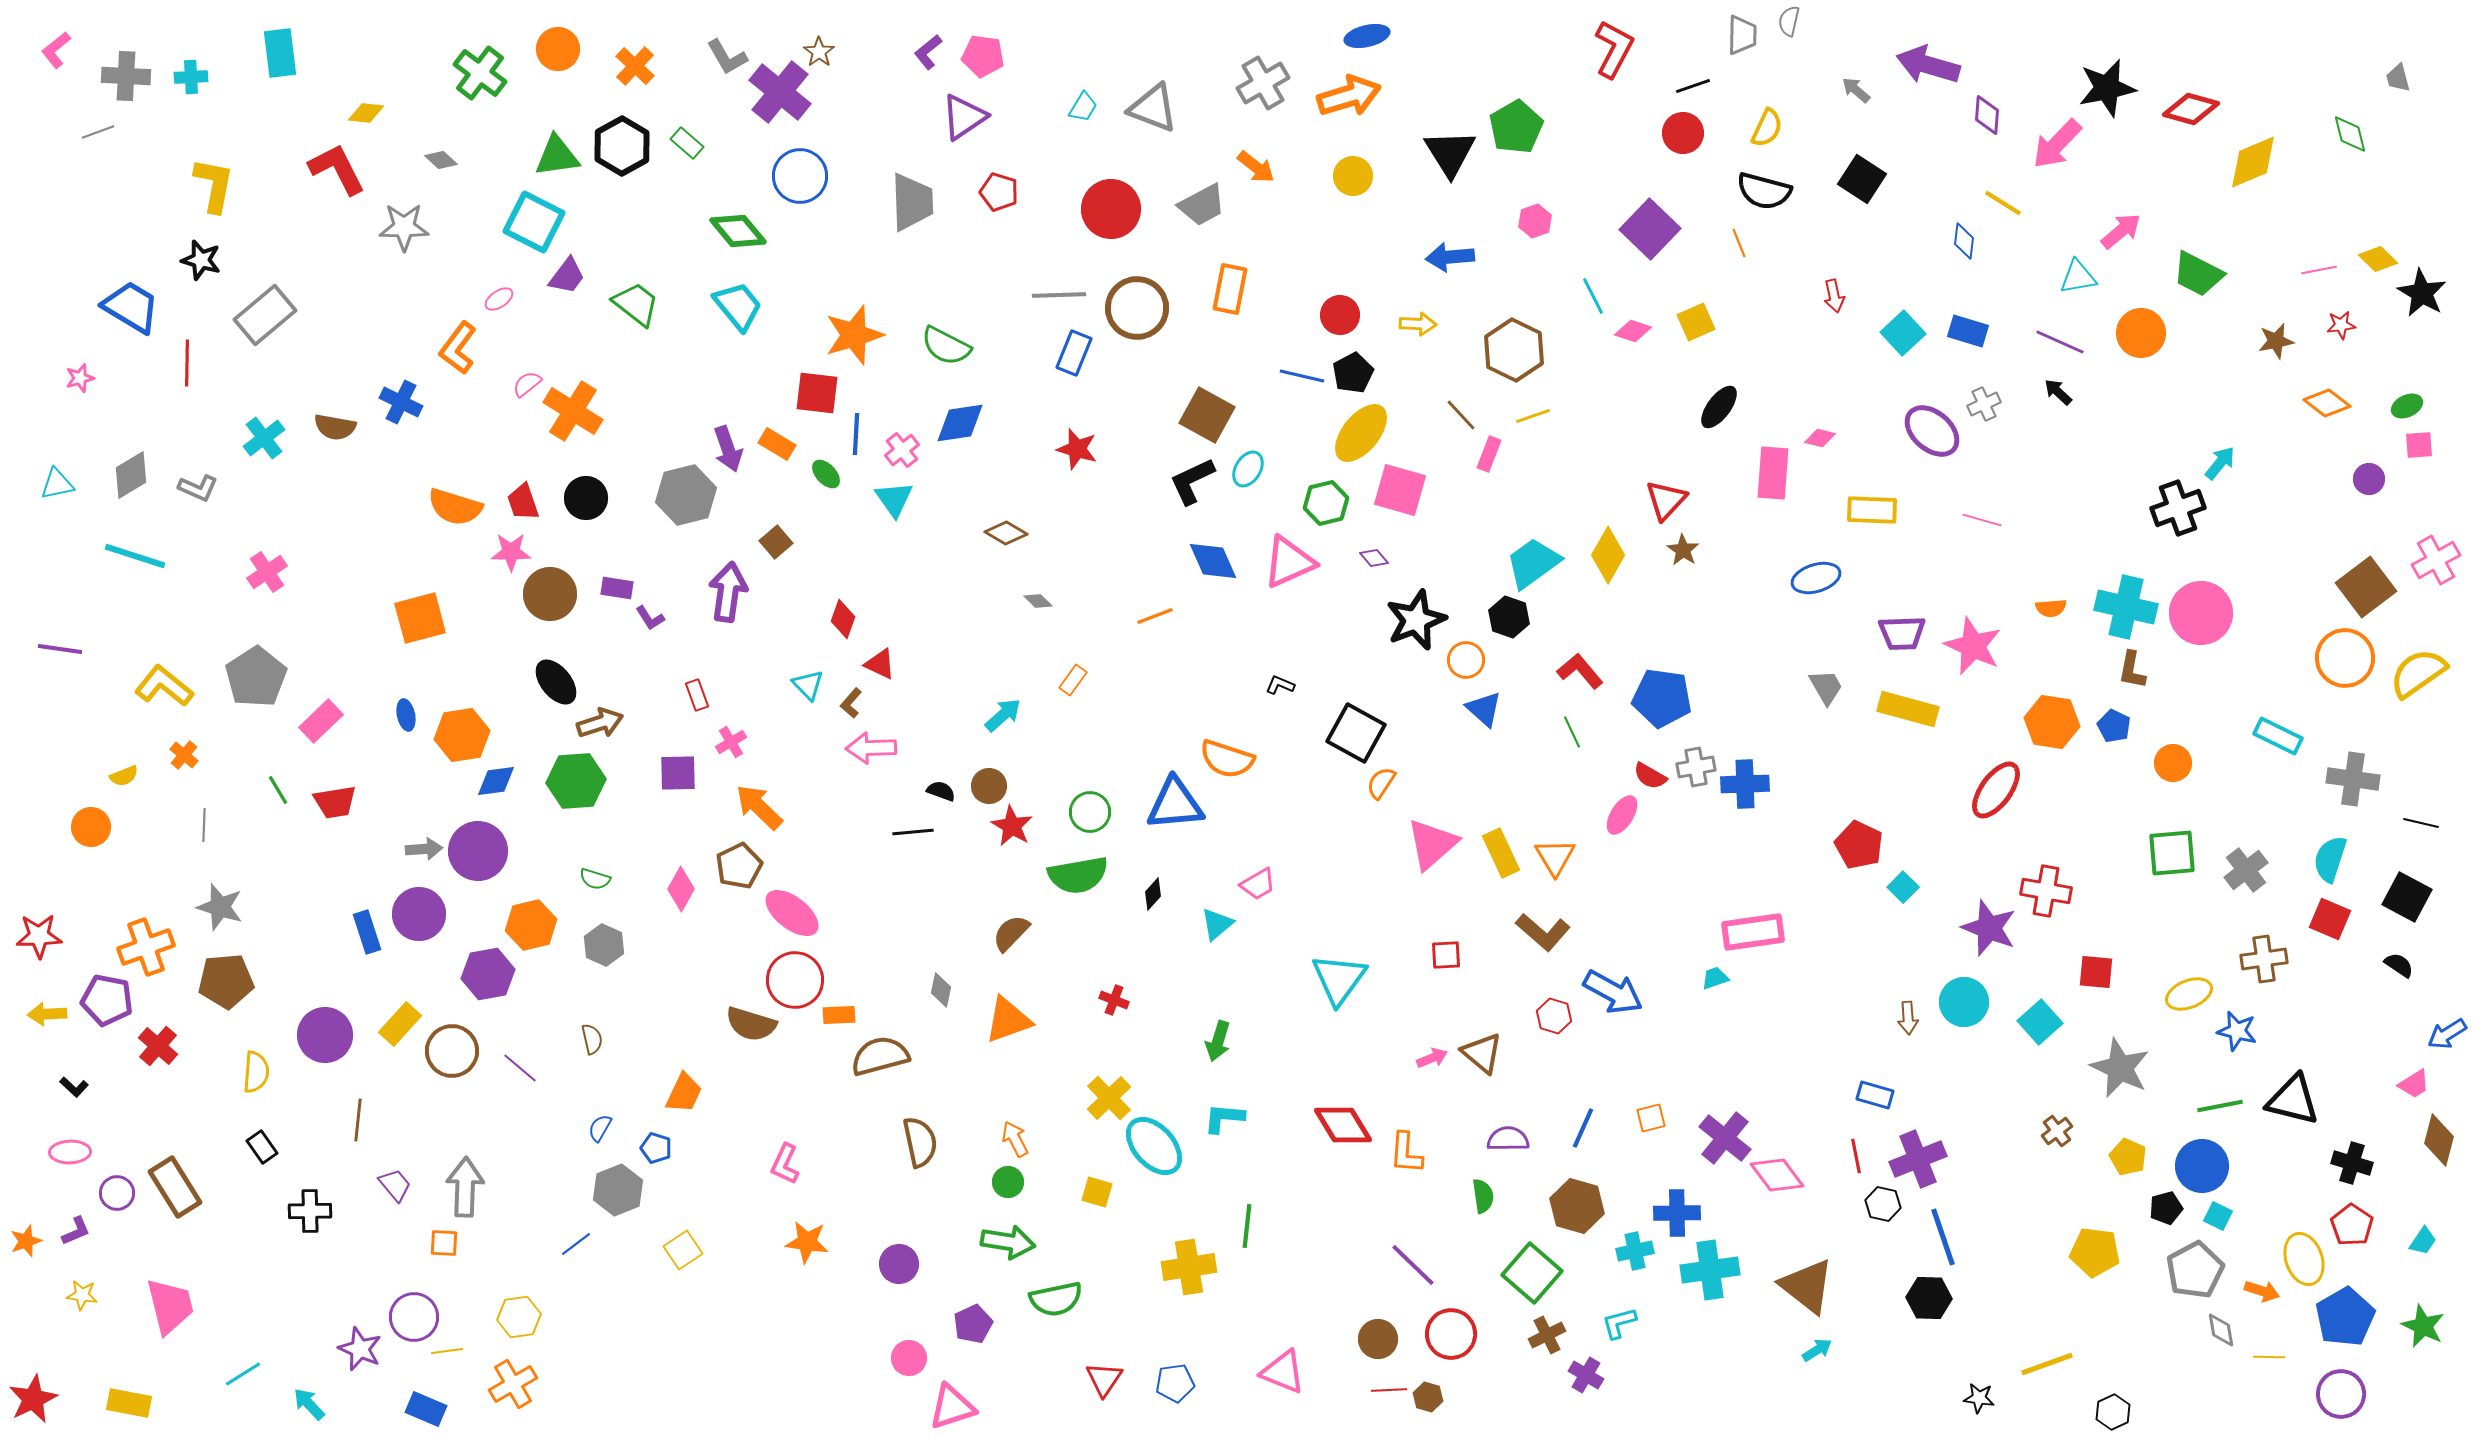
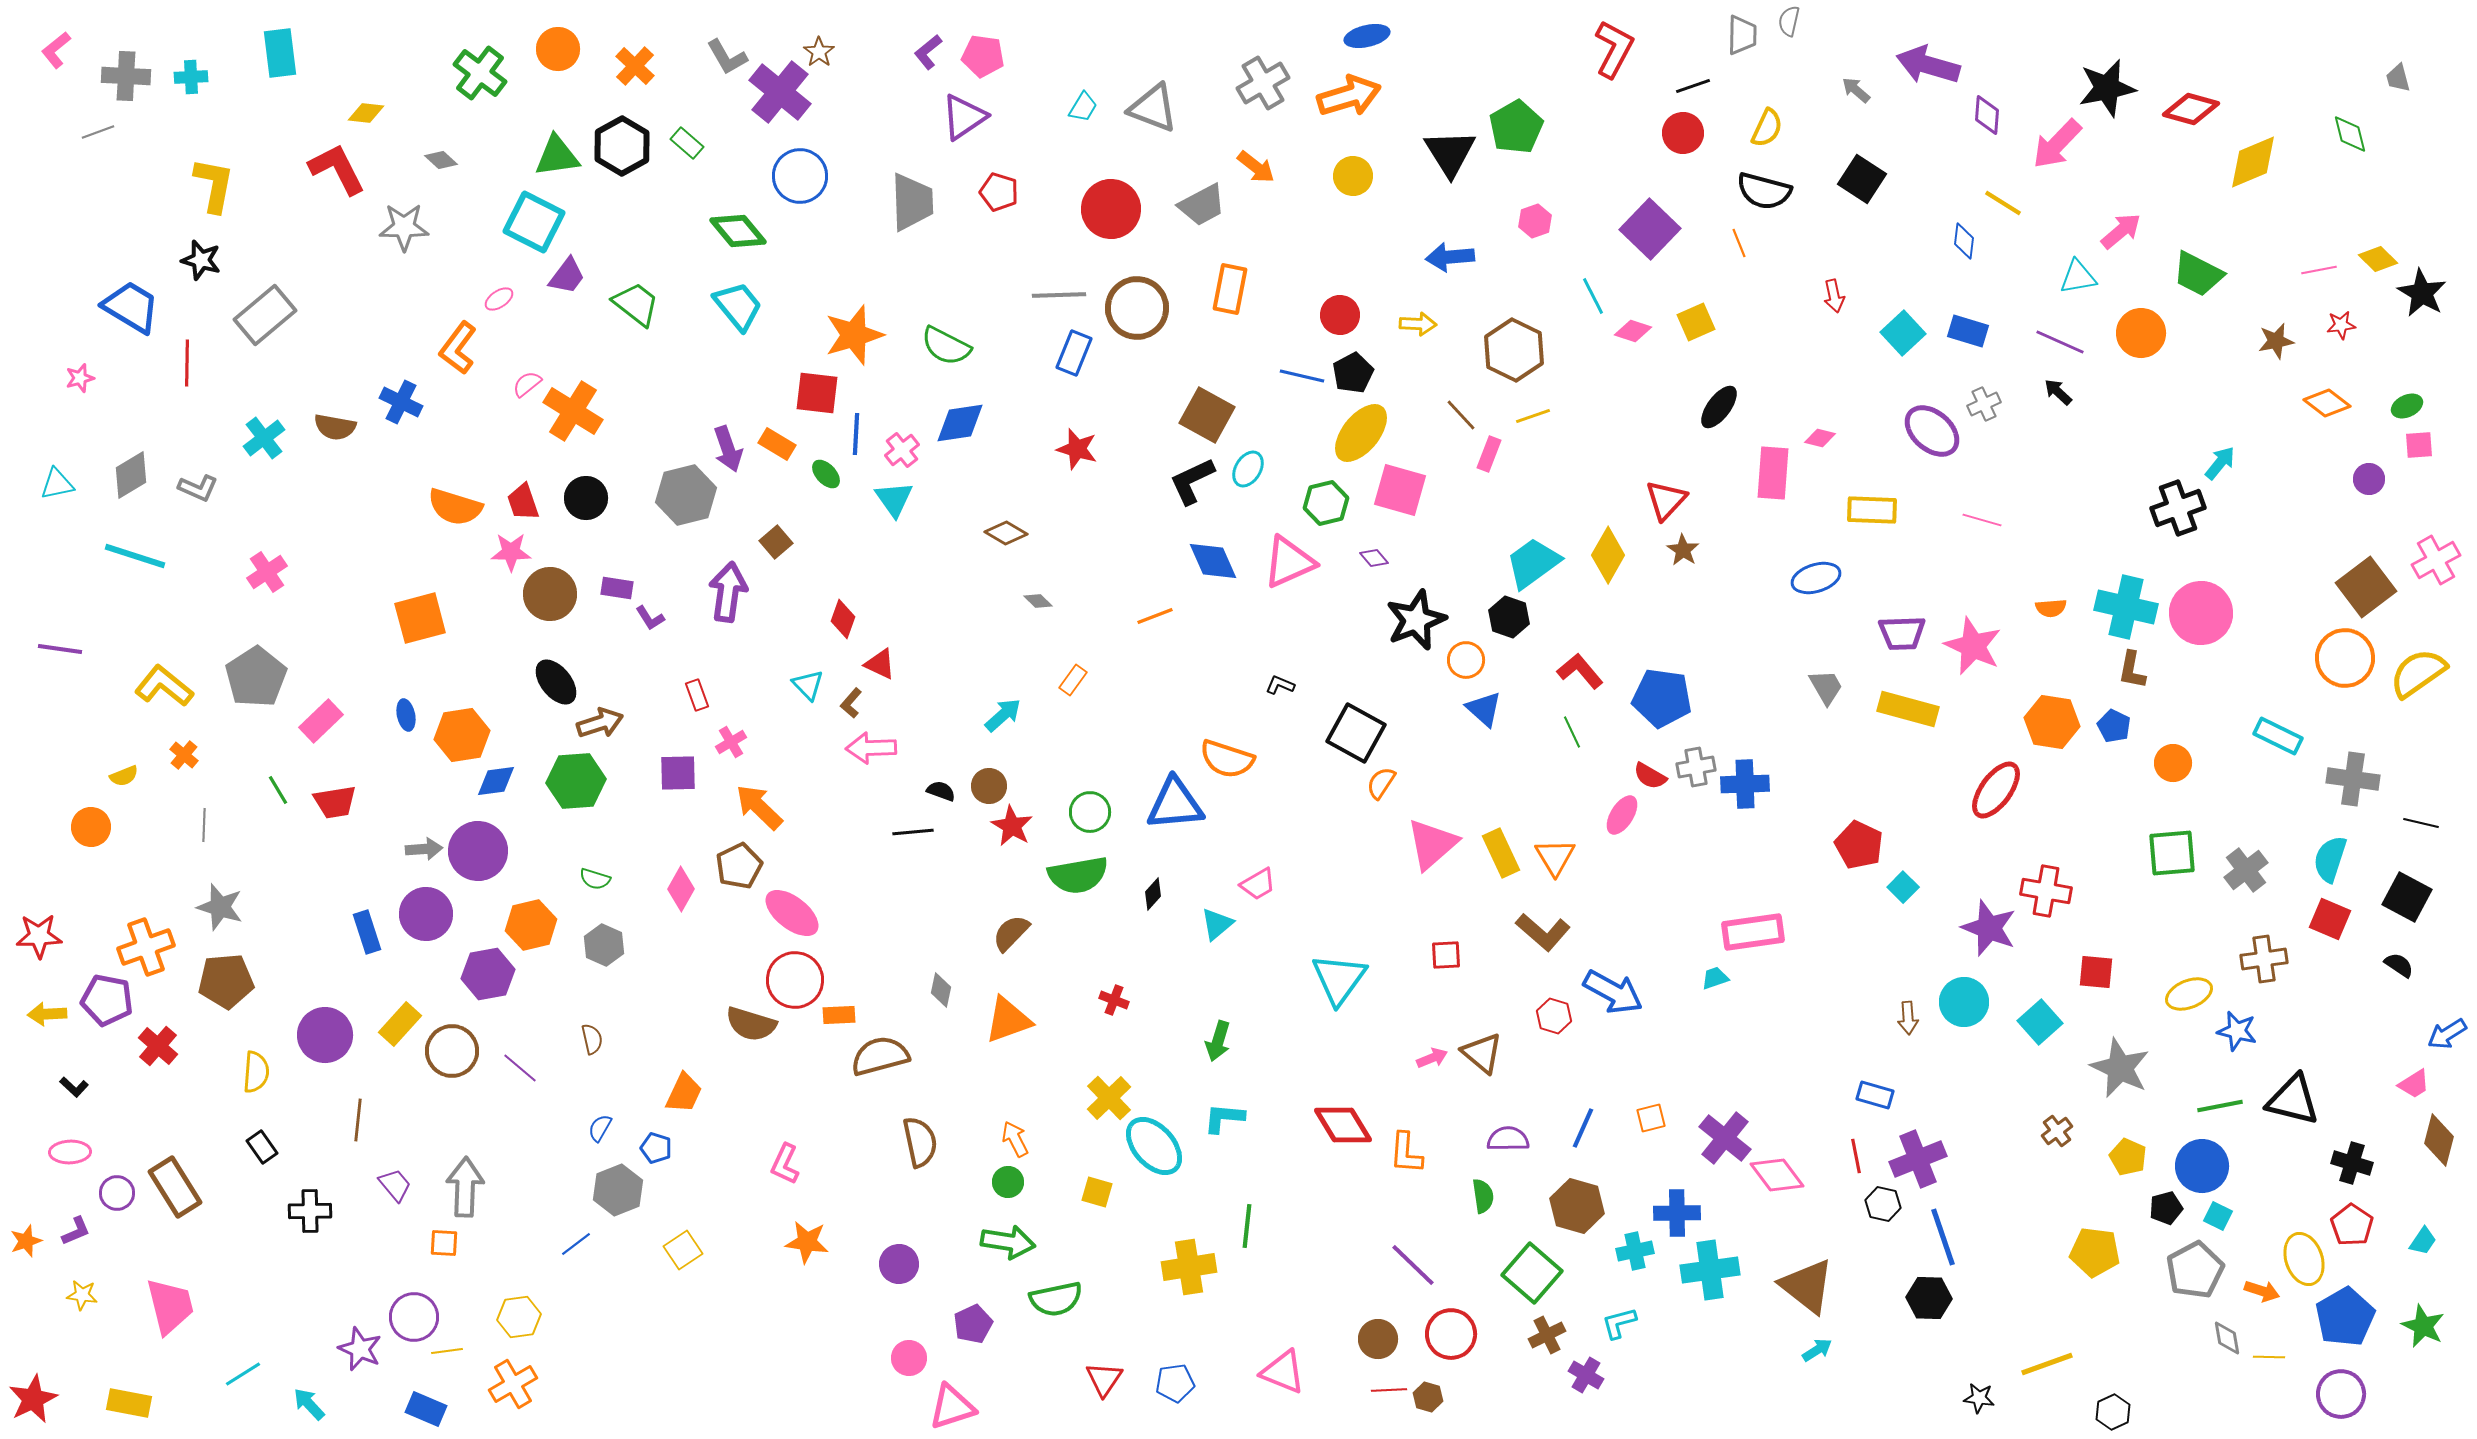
purple circle at (419, 914): moved 7 px right
gray diamond at (2221, 1330): moved 6 px right, 8 px down
